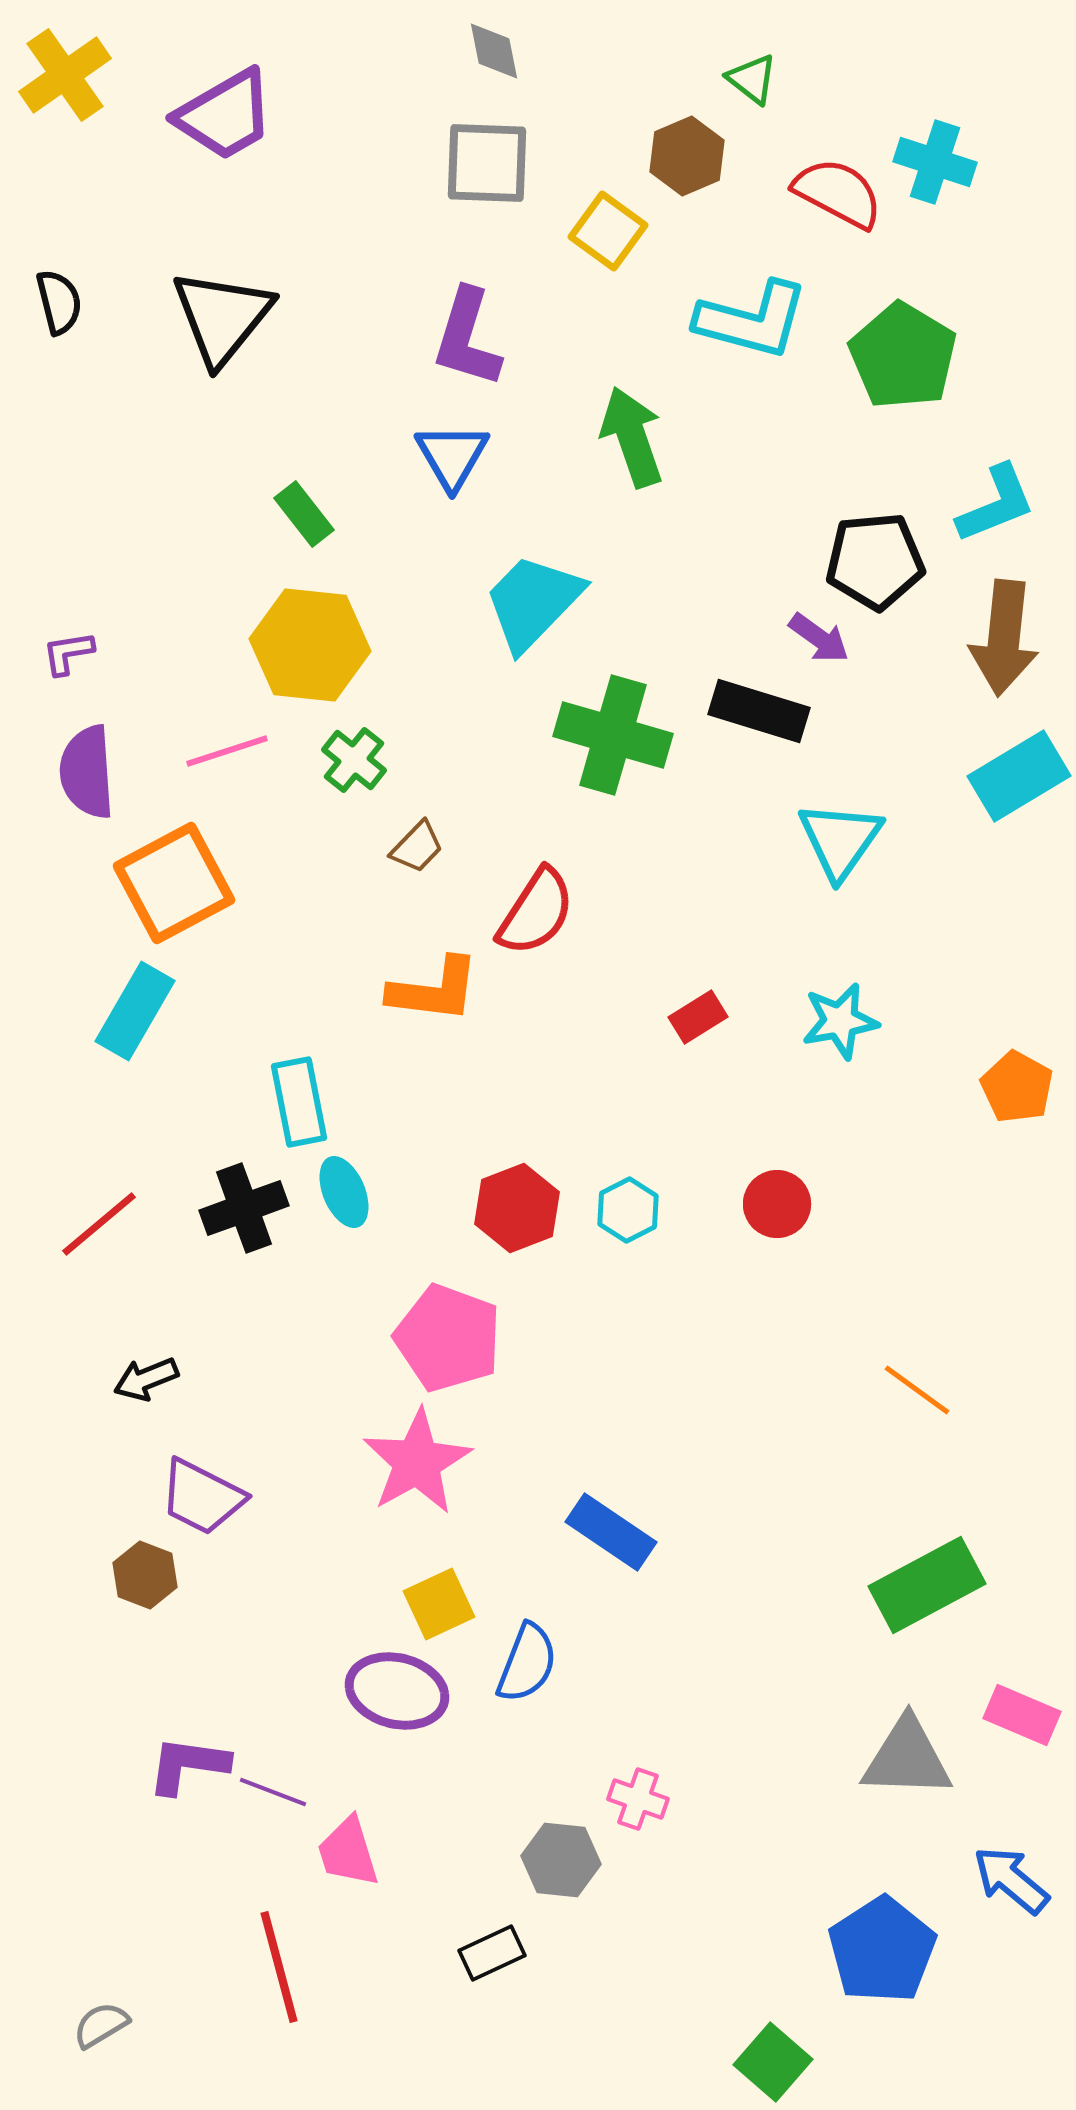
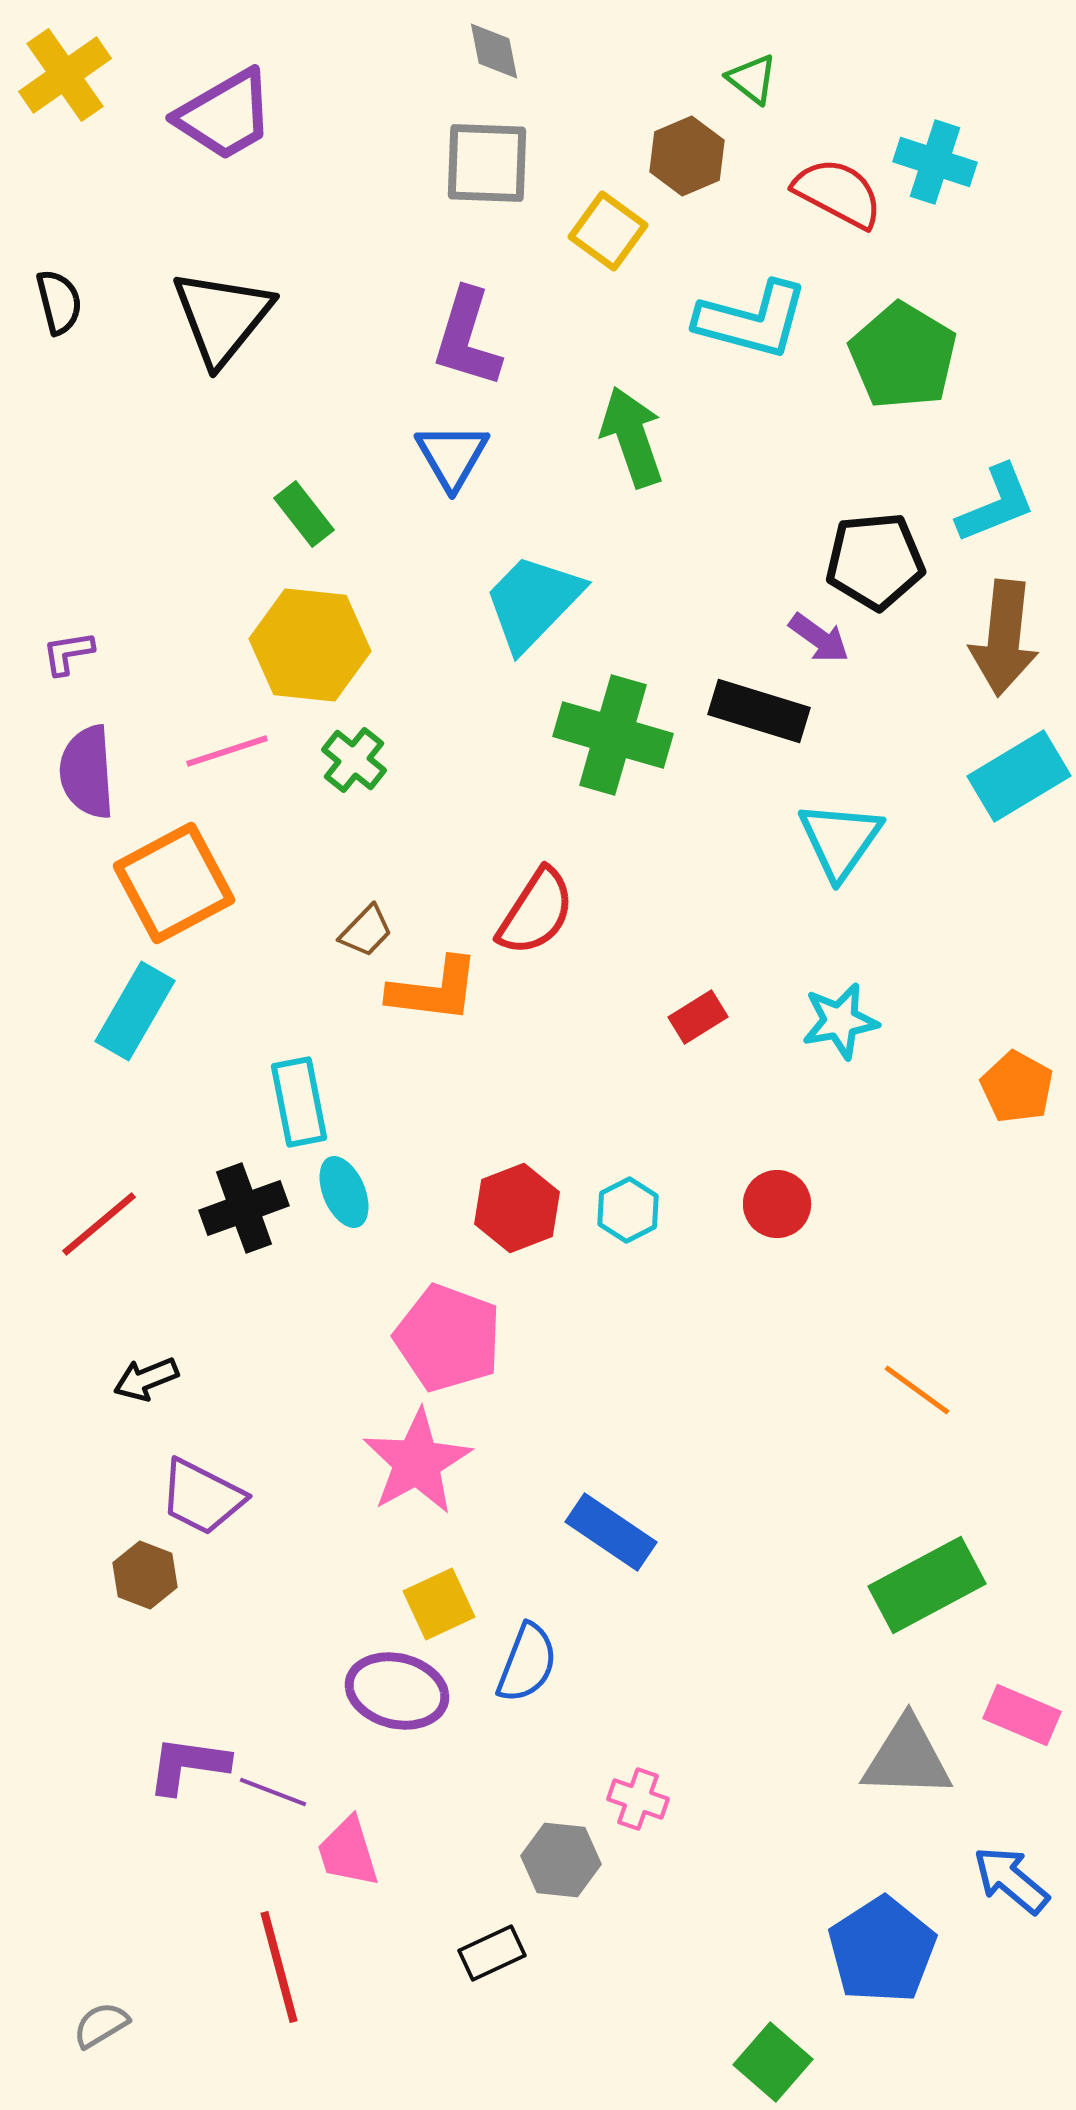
brown trapezoid at (417, 847): moved 51 px left, 84 px down
